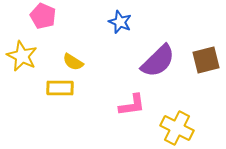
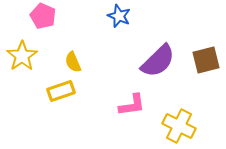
blue star: moved 1 px left, 6 px up
yellow star: rotated 12 degrees clockwise
yellow semicircle: rotated 35 degrees clockwise
yellow rectangle: moved 1 px right, 3 px down; rotated 20 degrees counterclockwise
yellow cross: moved 2 px right, 2 px up
